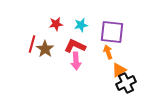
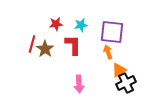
red L-shape: moved 2 px left, 1 px up; rotated 65 degrees clockwise
pink arrow: moved 3 px right, 23 px down
